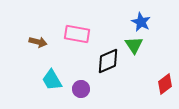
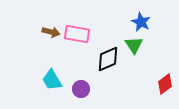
brown arrow: moved 13 px right, 10 px up
black diamond: moved 2 px up
